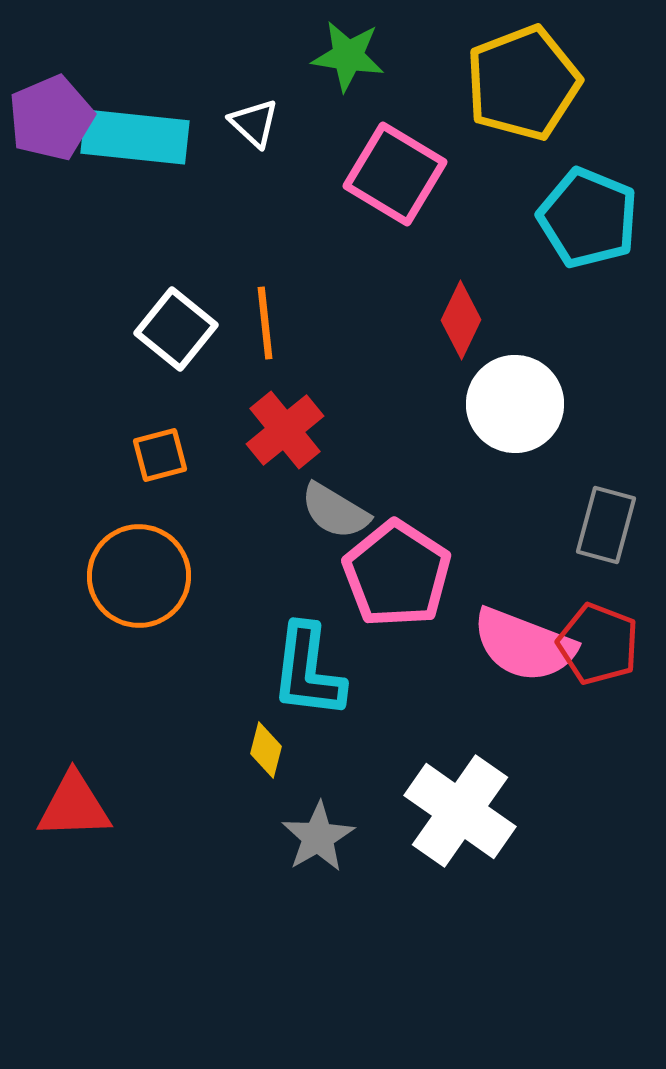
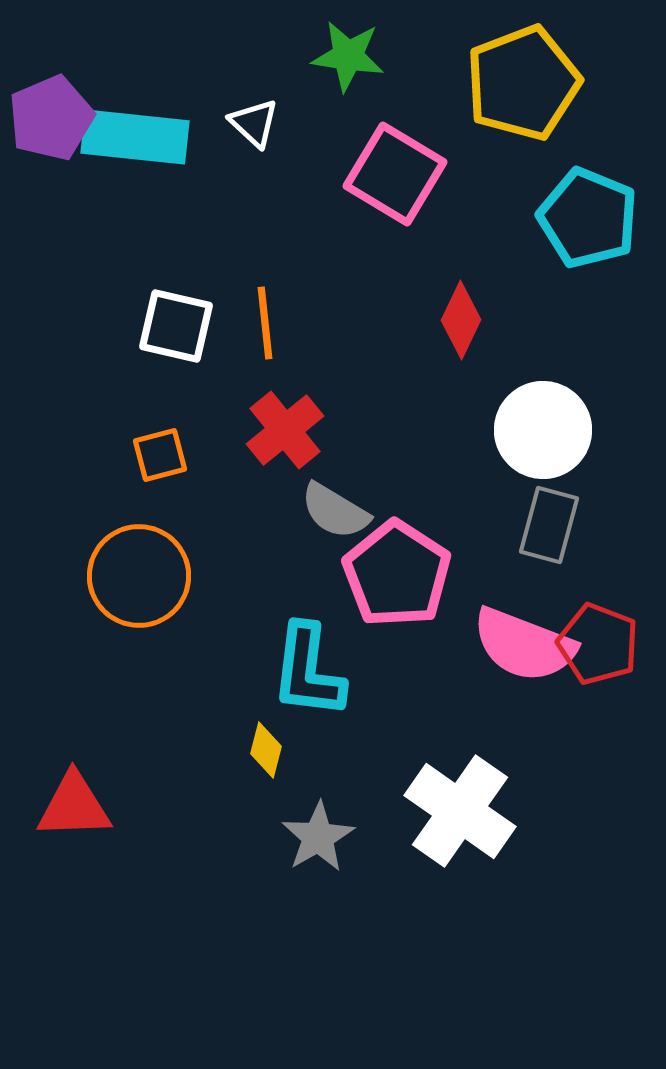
white square: moved 3 px up; rotated 26 degrees counterclockwise
white circle: moved 28 px right, 26 px down
gray rectangle: moved 57 px left
